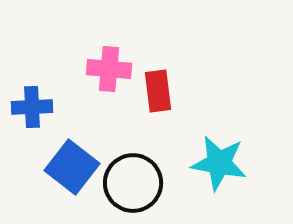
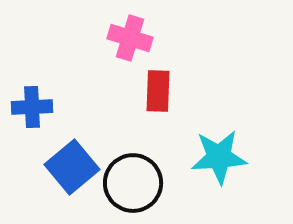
pink cross: moved 21 px right, 31 px up; rotated 12 degrees clockwise
red rectangle: rotated 9 degrees clockwise
cyan star: moved 6 px up; rotated 14 degrees counterclockwise
blue square: rotated 12 degrees clockwise
